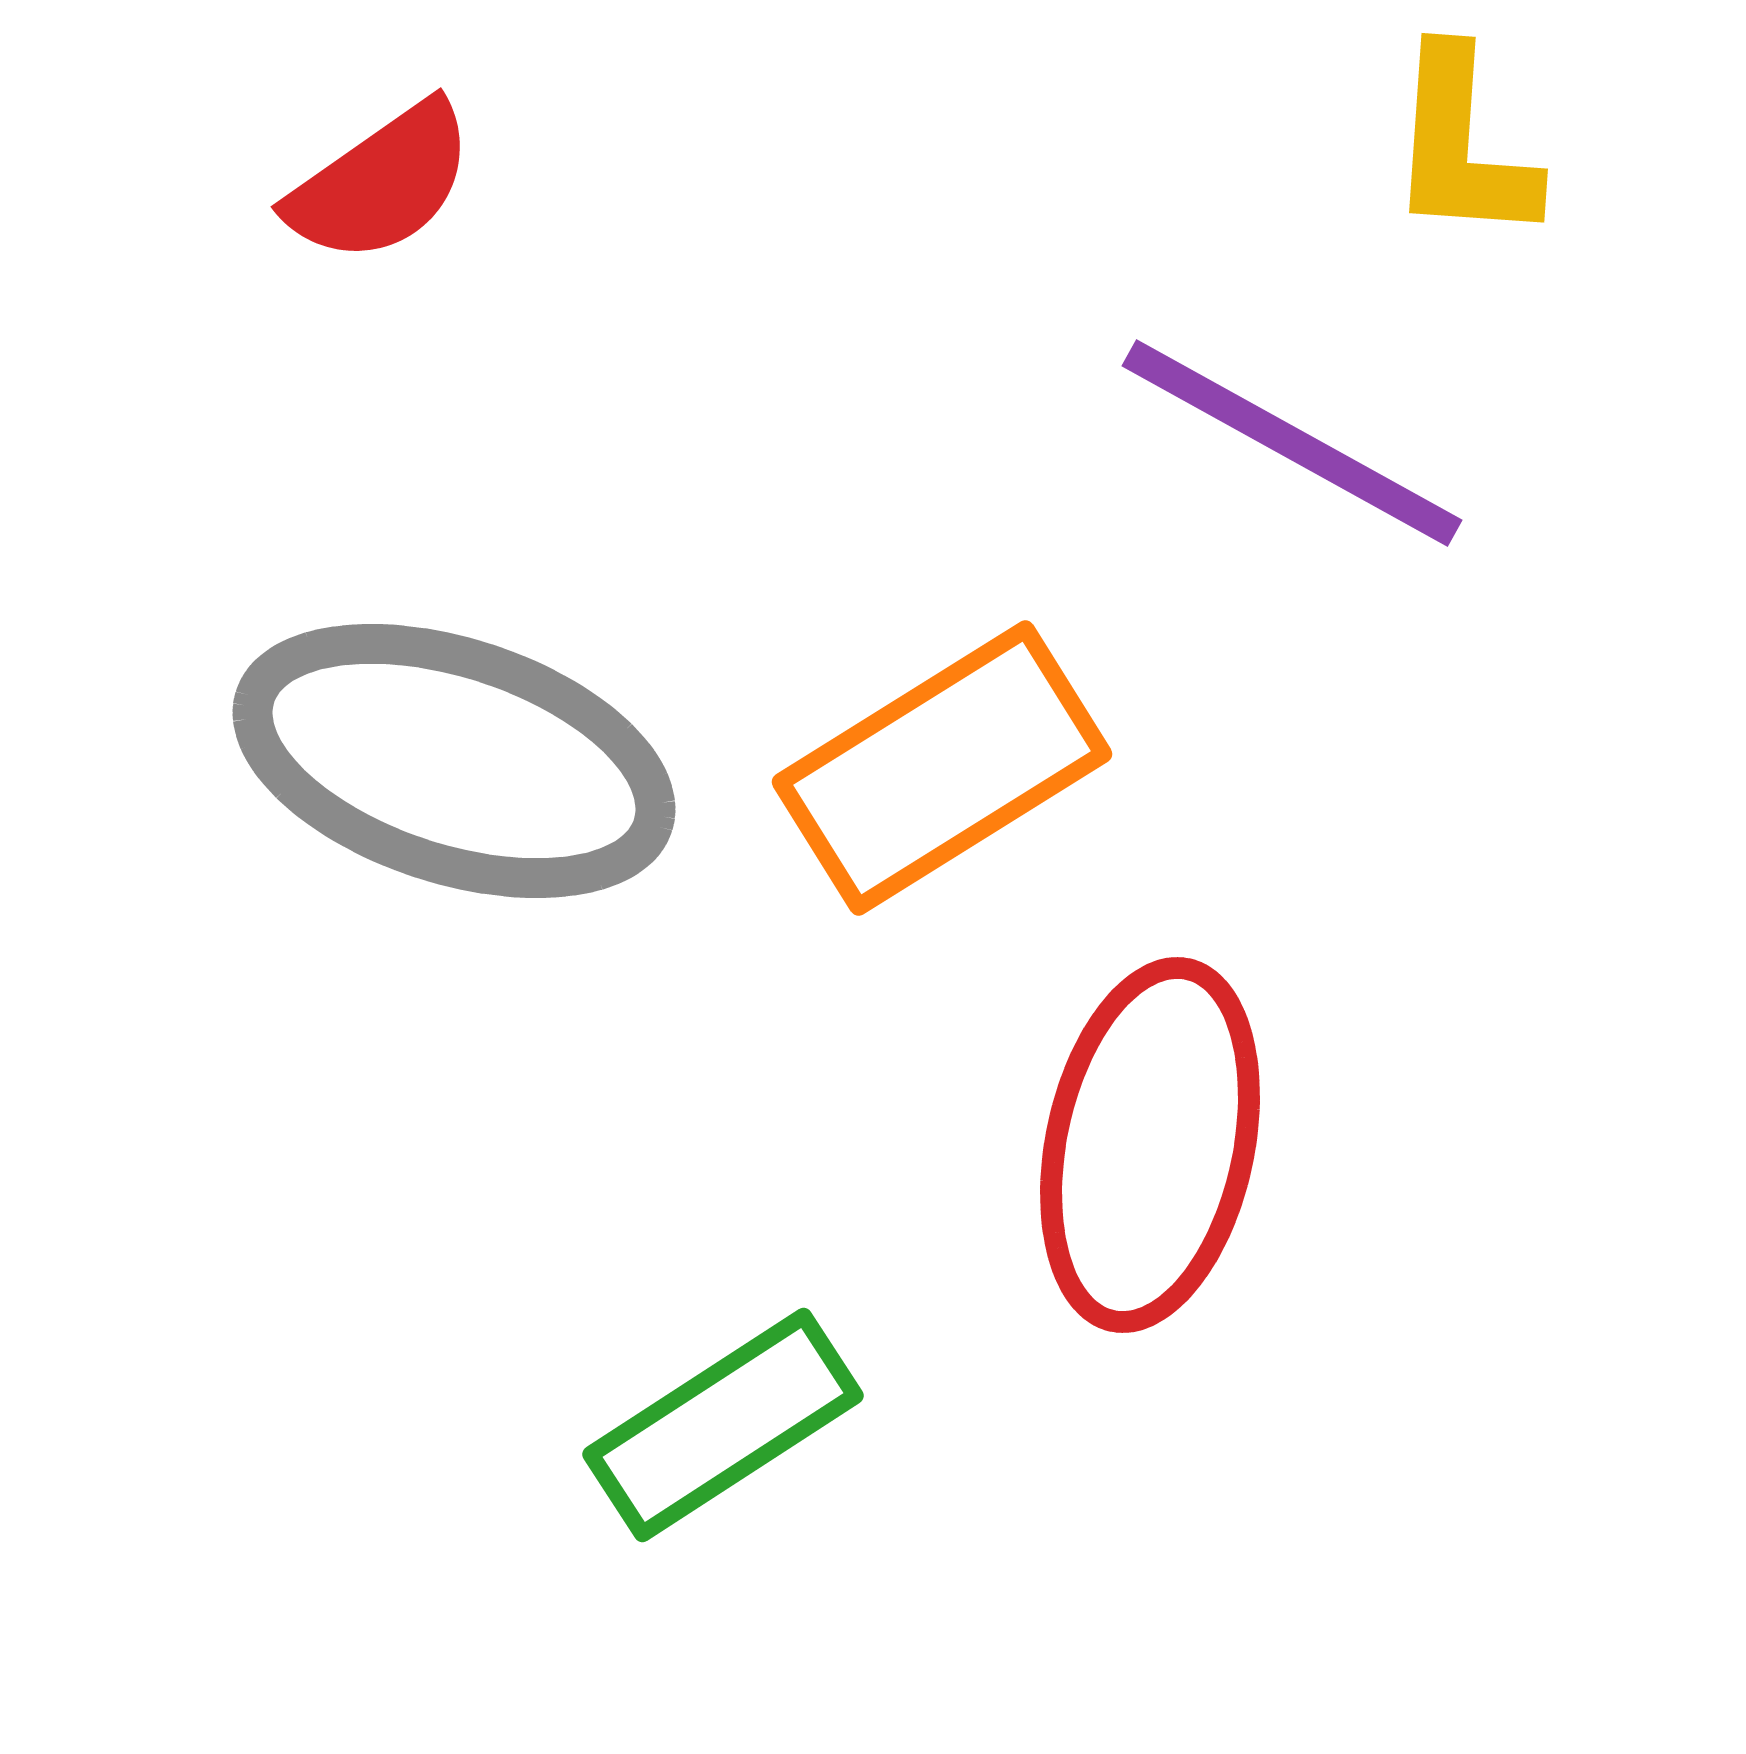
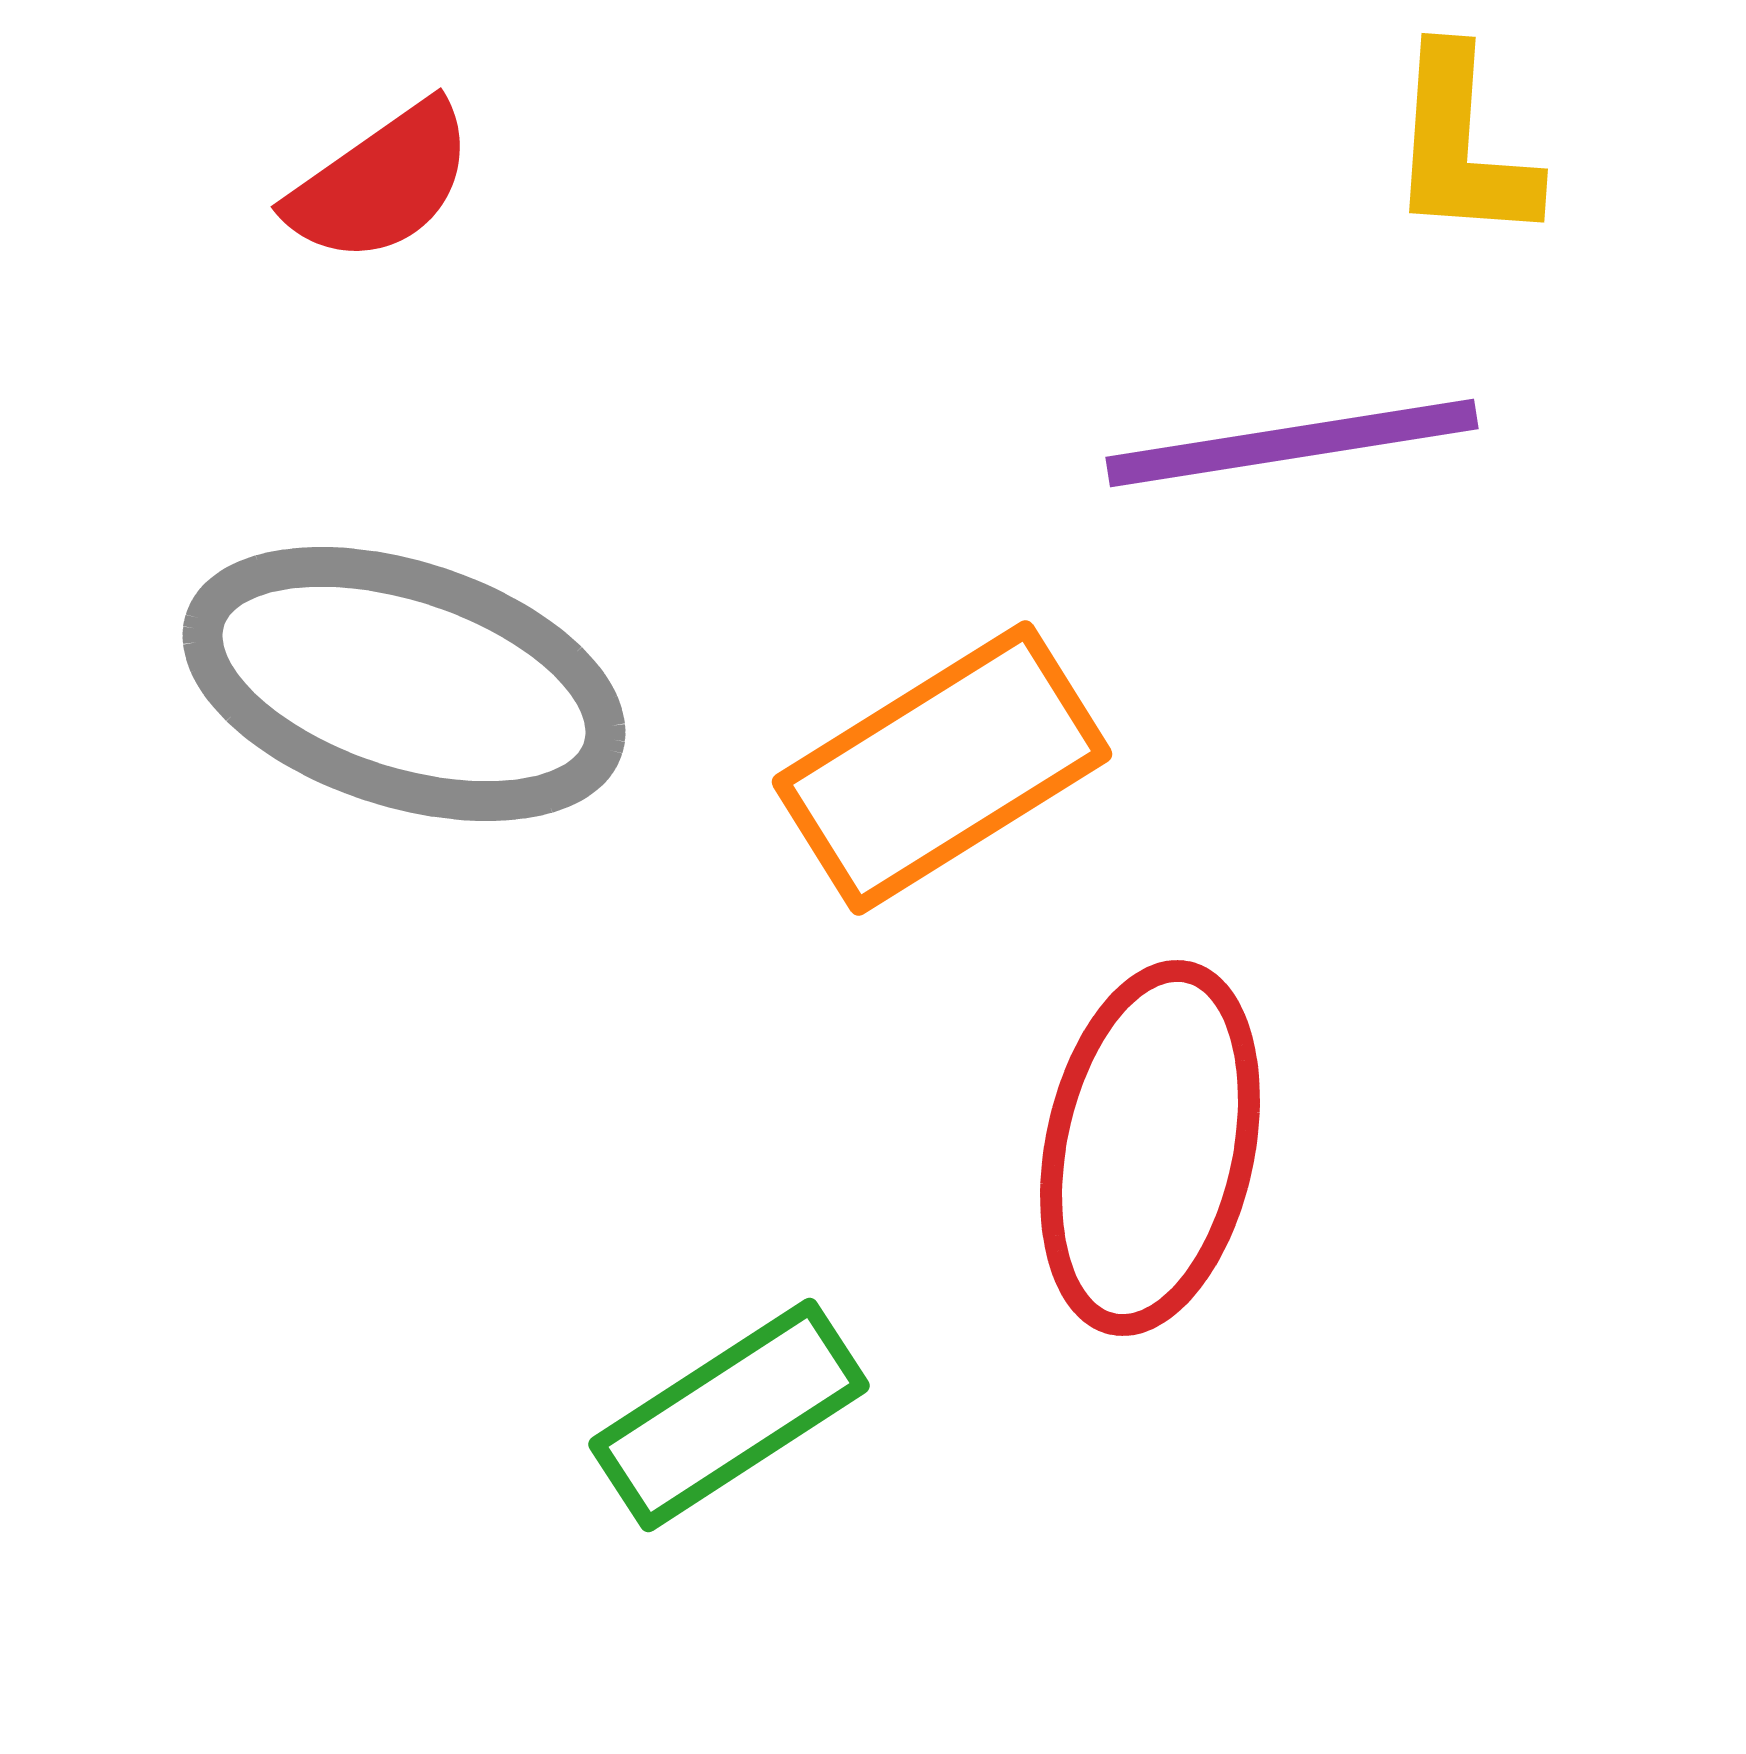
purple line: rotated 38 degrees counterclockwise
gray ellipse: moved 50 px left, 77 px up
red ellipse: moved 3 px down
green rectangle: moved 6 px right, 10 px up
